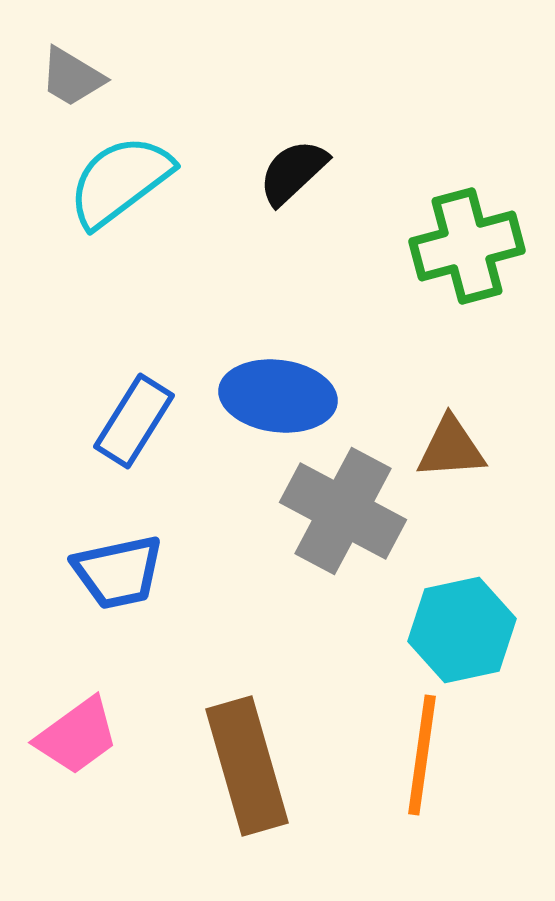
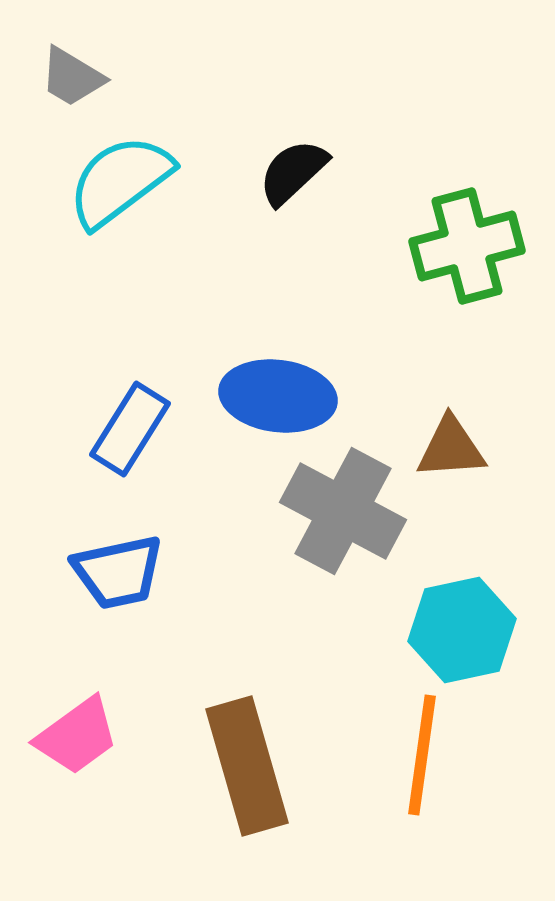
blue rectangle: moved 4 px left, 8 px down
